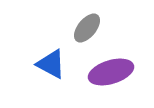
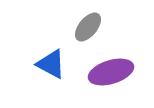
gray ellipse: moved 1 px right, 1 px up
